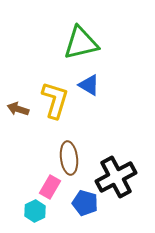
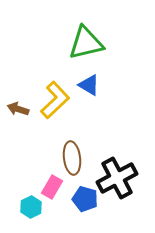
green triangle: moved 5 px right
yellow L-shape: rotated 30 degrees clockwise
brown ellipse: moved 3 px right
black cross: moved 1 px right, 1 px down
pink rectangle: moved 2 px right
blue pentagon: moved 4 px up
cyan hexagon: moved 4 px left, 4 px up
